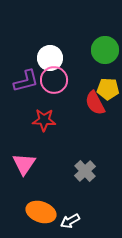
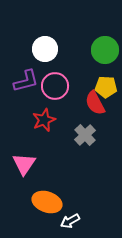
white circle: moved 5 px left, 9 px up
pink circle: moved 1 px right, 6 px down
yellow pentagon: moved 2 px left, 2 px up
red star: rotated 25 degrees counterclockwise
gray cross: moved 36 px up
orange ellipse: moved 6 px right, 10 px up
